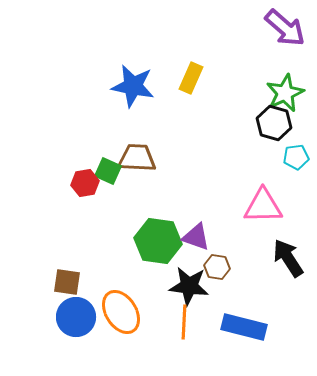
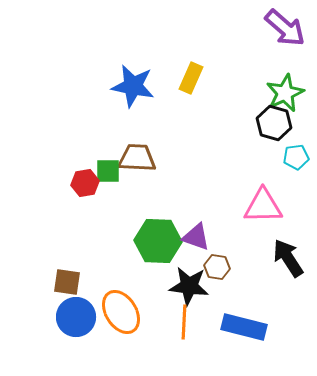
green square: rotated 24 degrees counterclockwise
green hexagon: rotated 6 degrees counterclockwise
